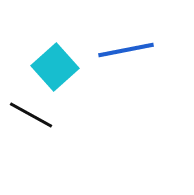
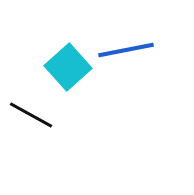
cyan square: moved 13 px right
